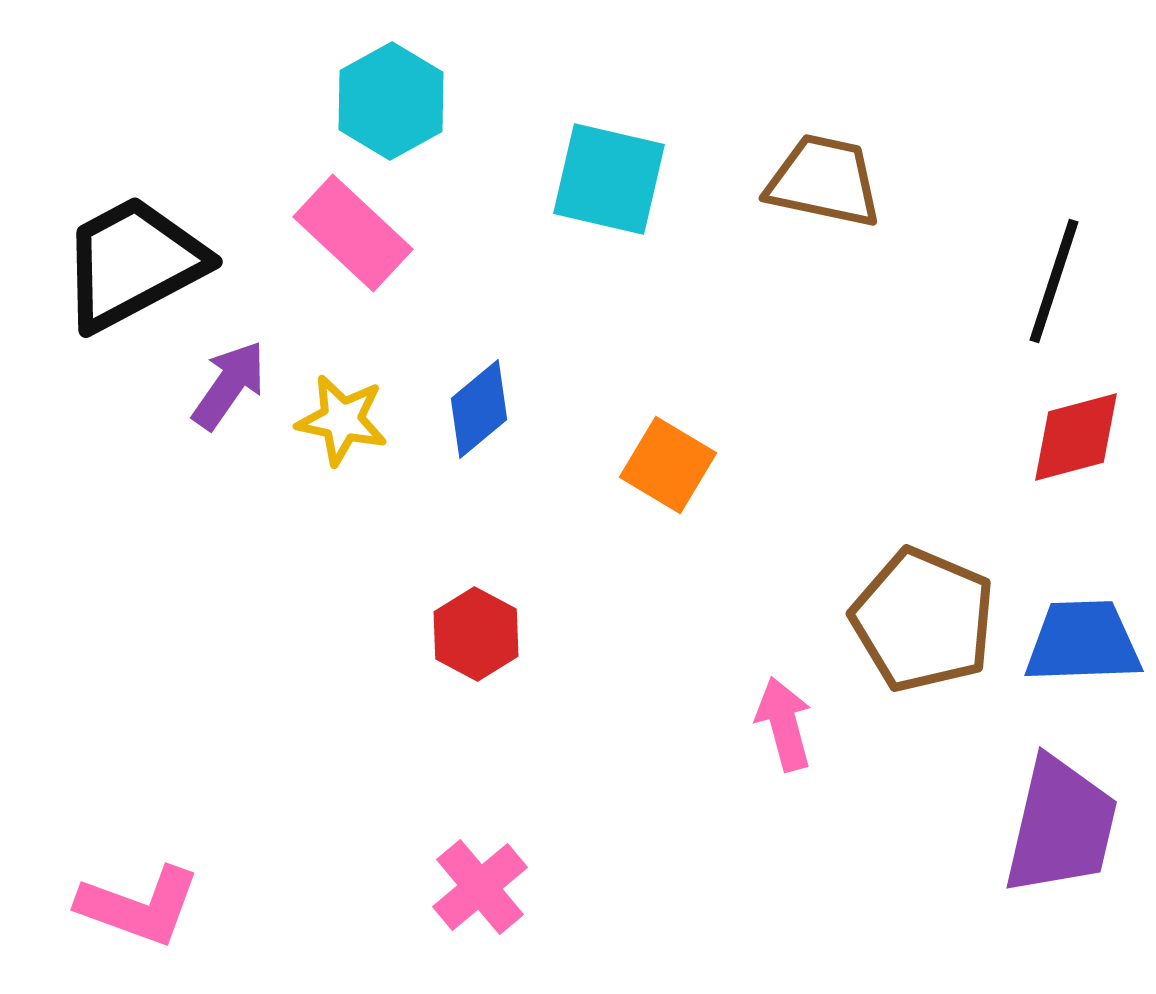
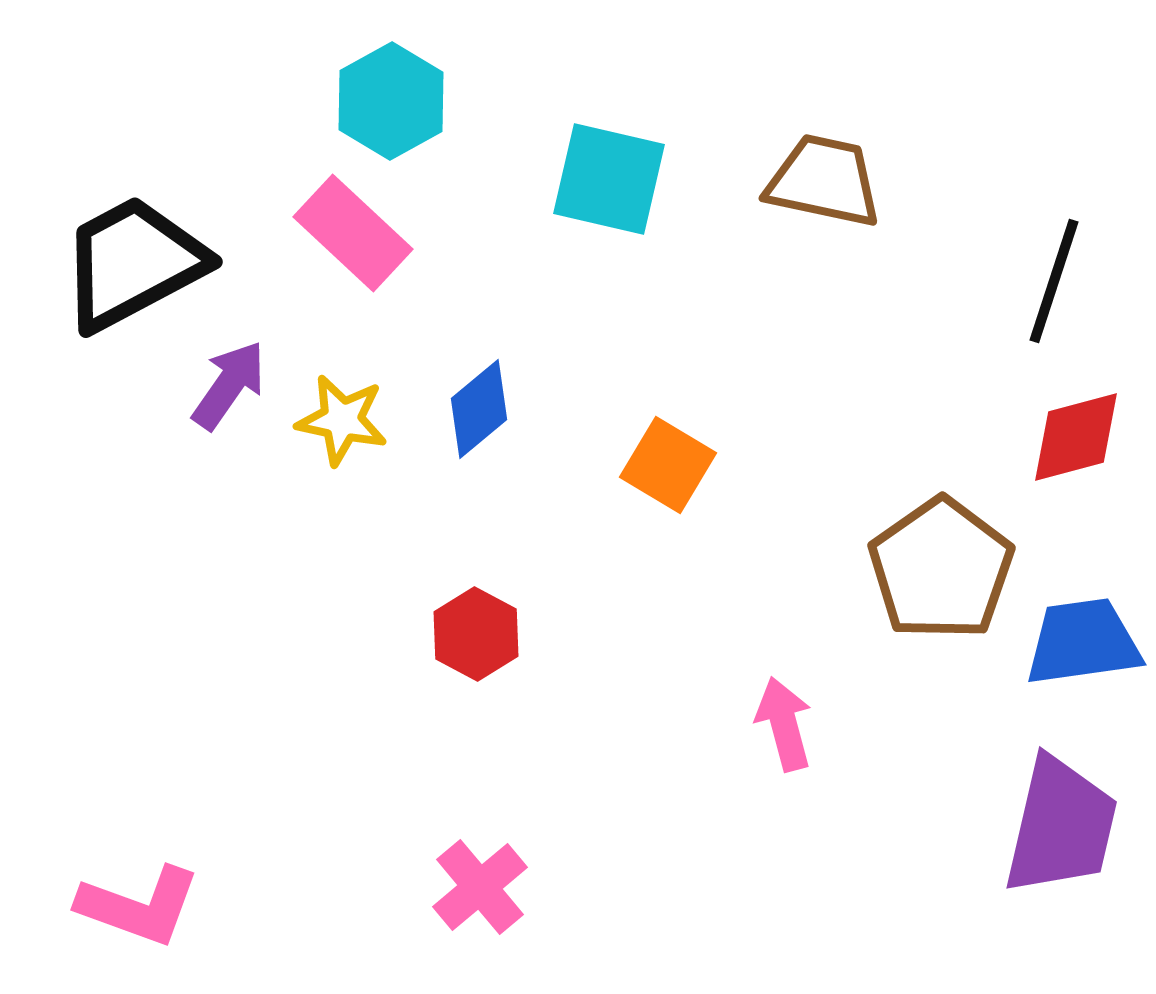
brown pentagon: moved 18 px right, 51 px up; rotated 14 degrees clockwise
blue trapezoid: rotated 6 degrees counterclockwise
